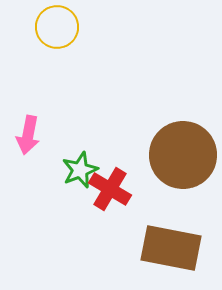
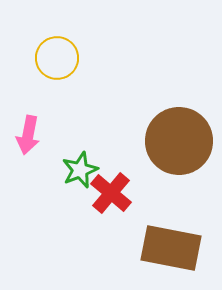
yellow circle: moved 31 px down
brown circle: moved 4 px left, 14 px up
red cross: moved 1 px right, 4 px down; rotated 9 degrees clockwise
